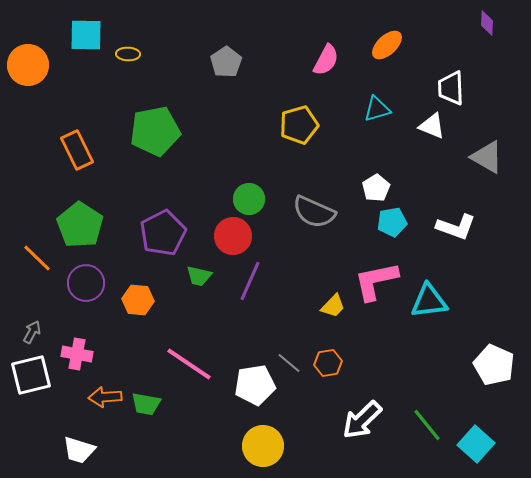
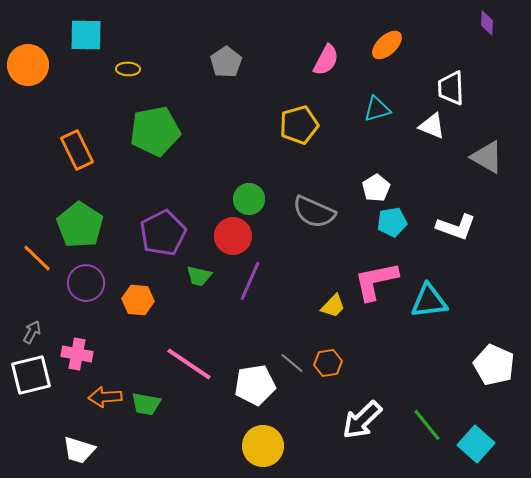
yellow ellipse at (128, 54): moved 15 px down
gray line at (289, 363): moved 3 px right
